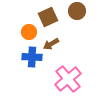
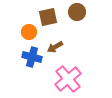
brown circle: moved 1 px down
brown square: rotated 12 degrees clockwise
brown arrow: moved 4 px right, 3 px down
blue cross: rotated 12 degrees clockwise
